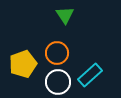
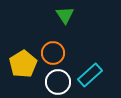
orange circle: moved 4 px left
yellow pentagon: rotated 12 degrees counterclockwise
